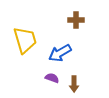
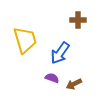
brown cross: moved 2 px right
blue arrow: rotated 25 degrees counterclockwise
brown arrow: rotated 63 degrees clockwise
